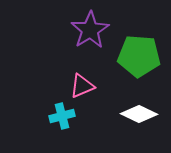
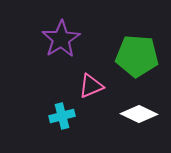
purple star: moved 29 px left, 9 px down
green pentagon: moved 2 px left
pink triangle: moved 9 px right
